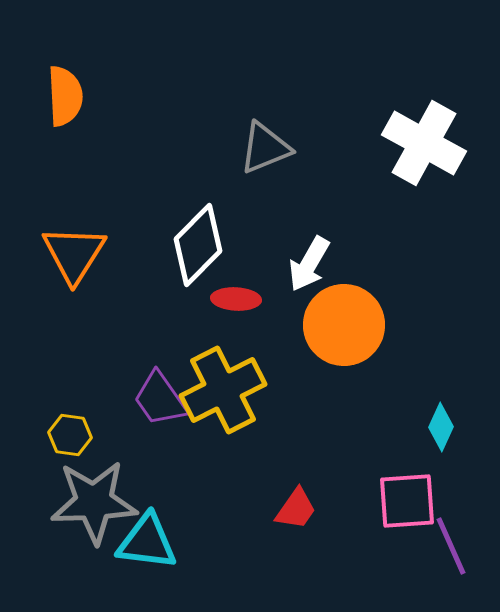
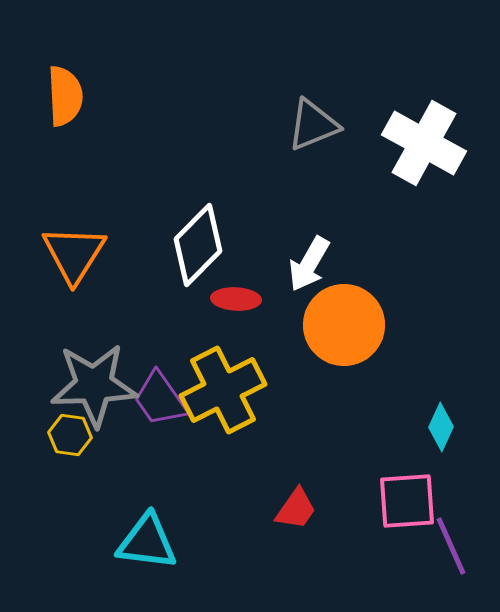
gray triangle: moved 48 px right, 23 px up
gray star: moved 117 px up
